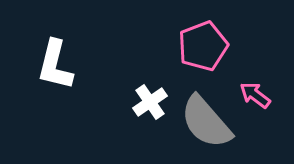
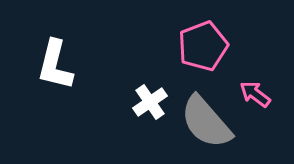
pink arrow: moved 1 px up
